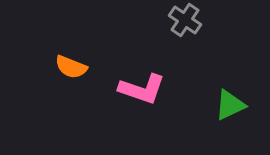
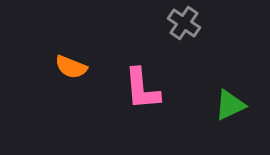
gray cross: moved 1 px left, 3 px down
pink L-shape: rotated 66 degrees clockwise
